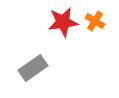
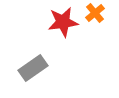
orange cross: moved 8 px up; rotated 18 degrees clockwise
